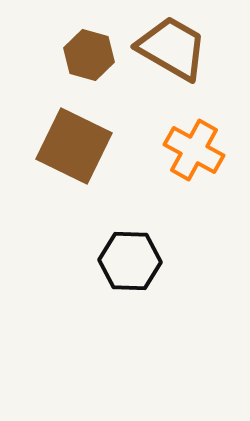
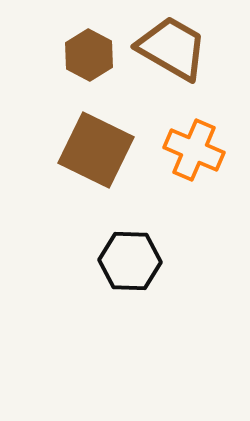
brown hexagon: rotated 12 degrees clockwise
brown square: moved 22 px right, 4 px down
orange cross: rotated 6 degrees counterclockwise
